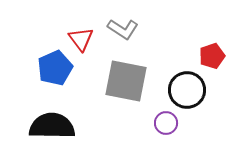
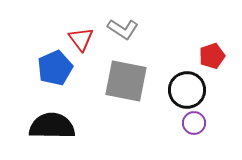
purple circle: moved 28 px right
